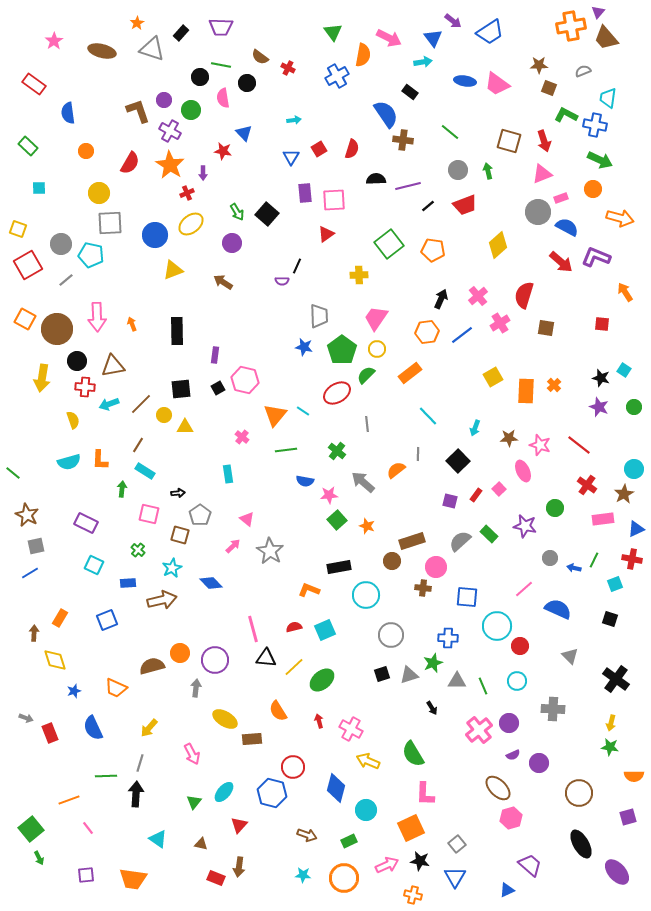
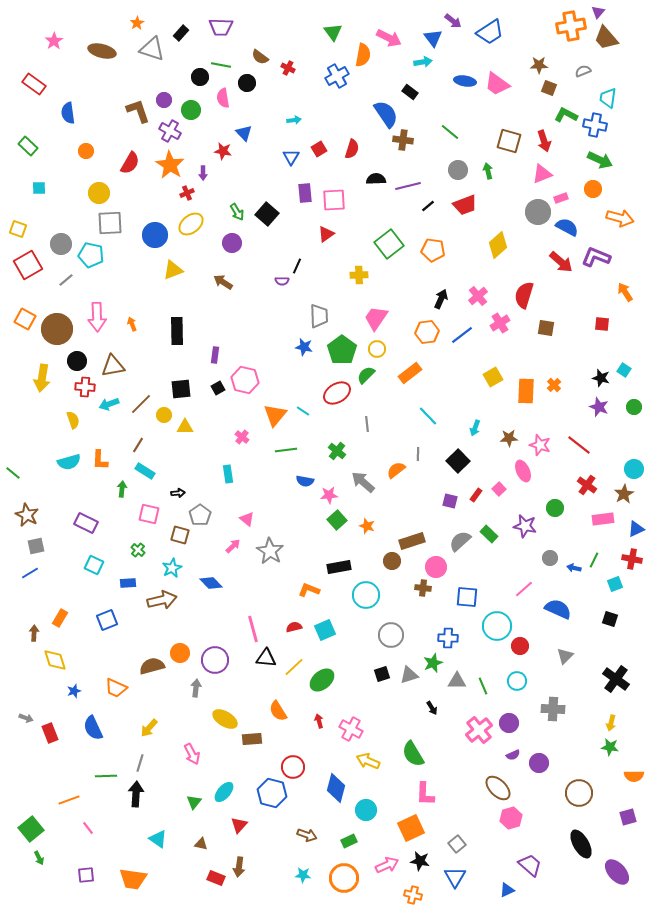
gray triangle at (570, 656): moved 5 px left; rotated 30 degrees clockwise
